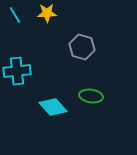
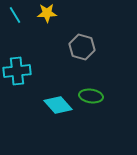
cyan diamond: moved 5 px right, 2 px up
